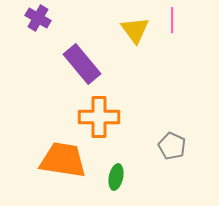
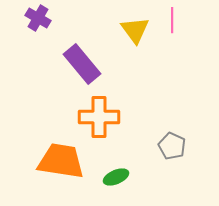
orange trapezoid: moved 2 px left, 1 px down
green ellipse: rotated 55 degrees clockwise
